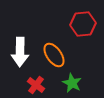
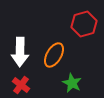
red hexagon: moved 1 px right; rotated 10 degrees counterclockwise
orange ellipse: rotated 65 degrees clockwise
red cross: moved 15 px left
